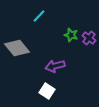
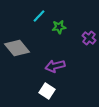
green star: moved 12 px left, 8 px up; rotated 24 degrees counterclockwise
